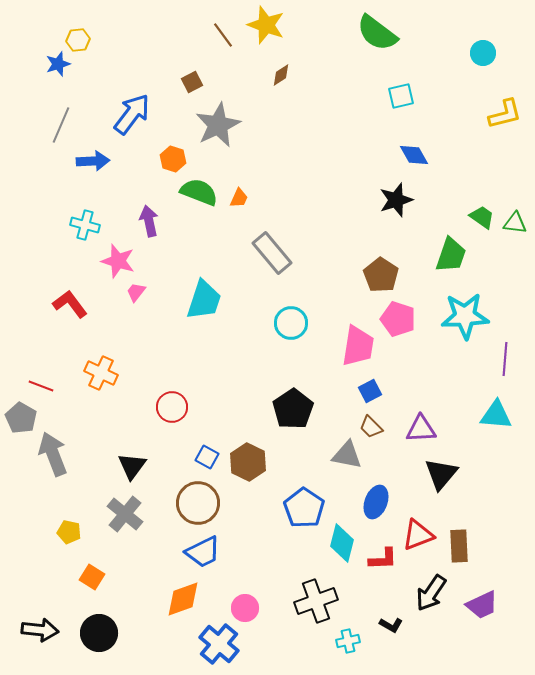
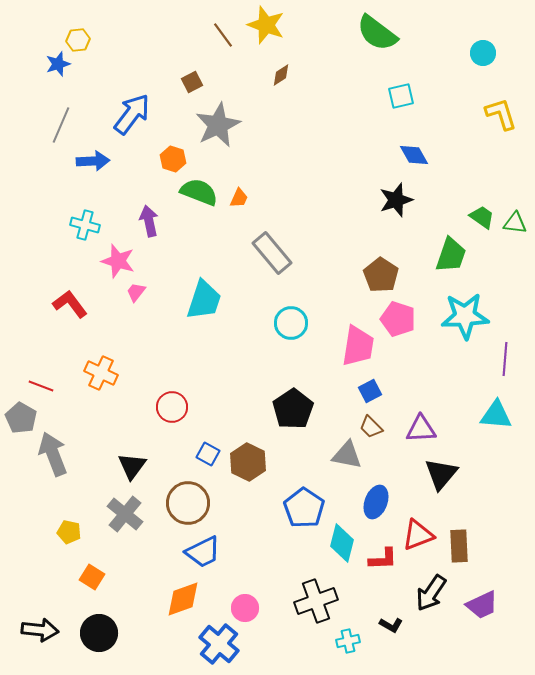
yellow L-shape at (505, 114): moved 4 px left; rotated 93 degrees counterclockwise
blue square at (207, 457): moved 1 px right, 3 px up
brown circle at (198, 503): moved 10 px left
